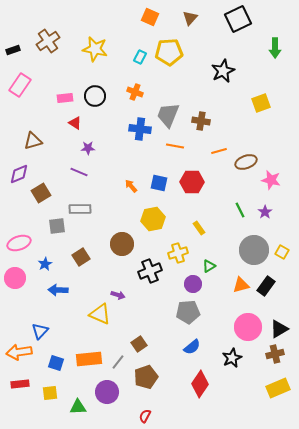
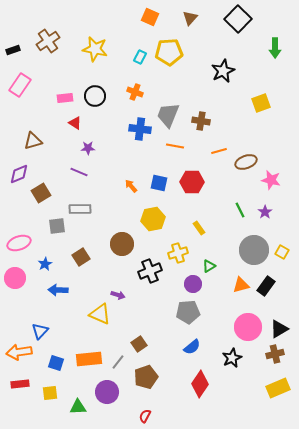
black square at (238, 19): rotated 20 degrees counterclockwise
